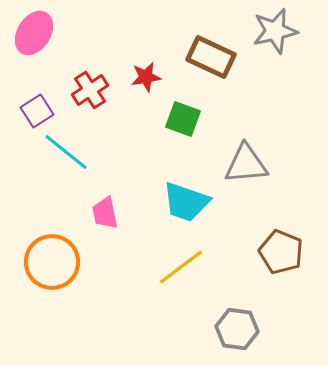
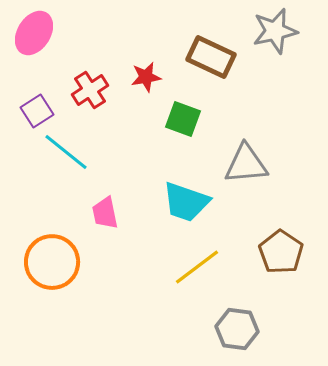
brown pentagon: rotated 12 degrees clockwise
yellow line: moved 16 px right
